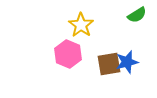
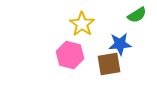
yellow star: moved 1 px right, 1 px up
pink hexagon: moved 2 px right, 1 px down; rotated 8 degrees counterclockwise
blue star: moved 7 px left, 18 px up; rotated 10 degrees clockwise
